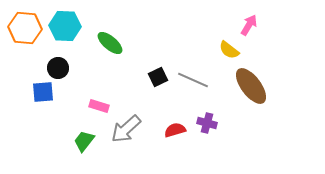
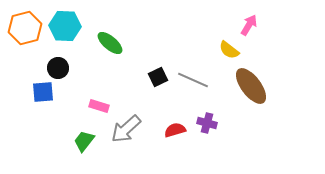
orange hexagon: rotated 20 degrees counterclockwise
